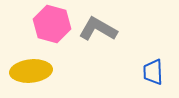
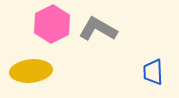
pink hexagon: rotated 18 degrees clockwise
